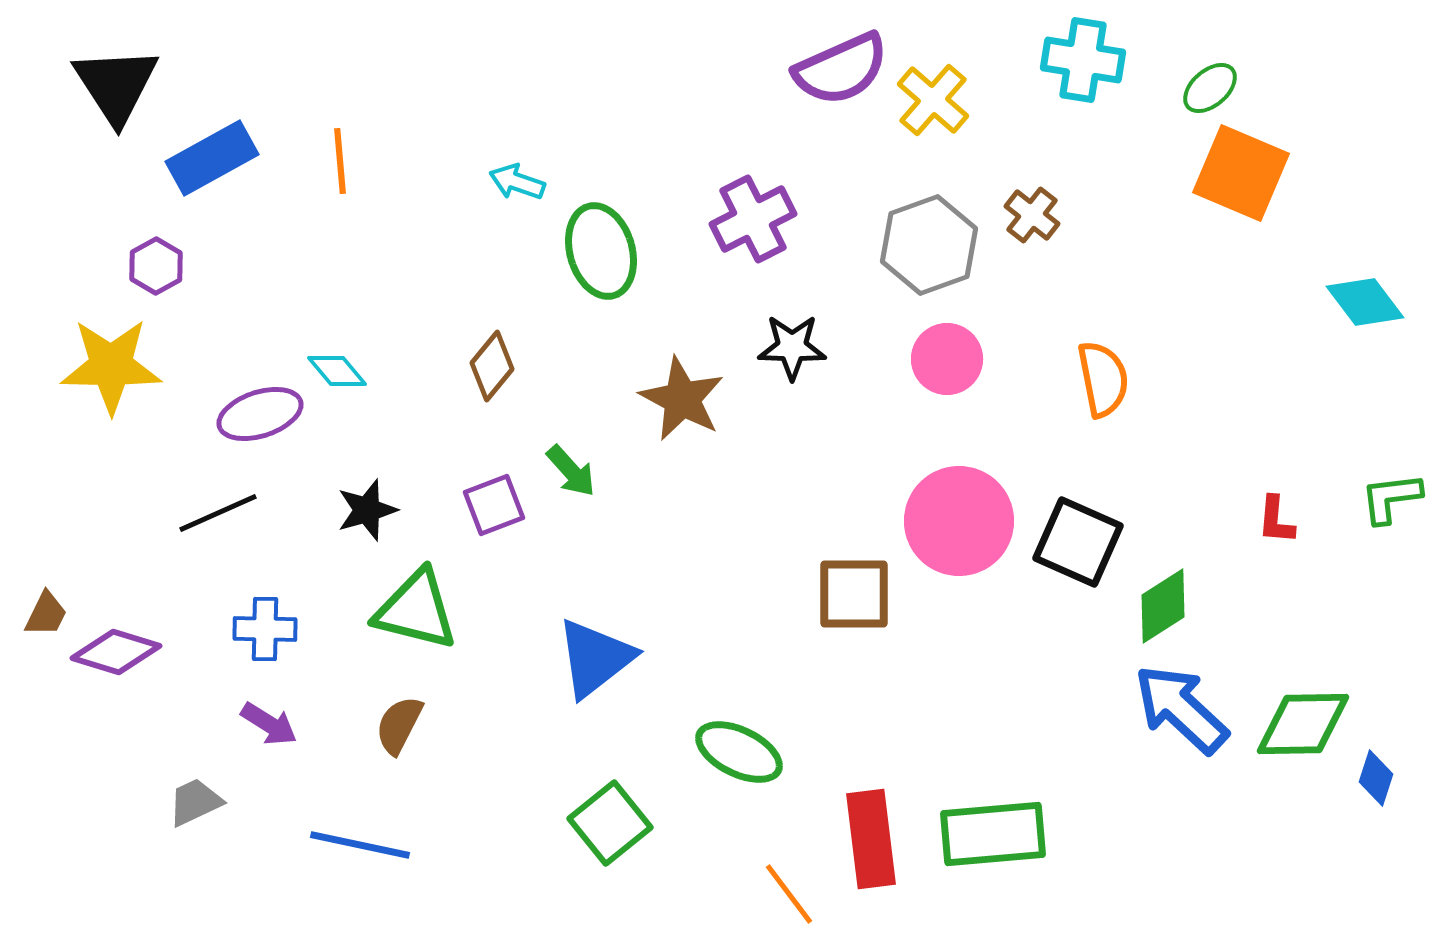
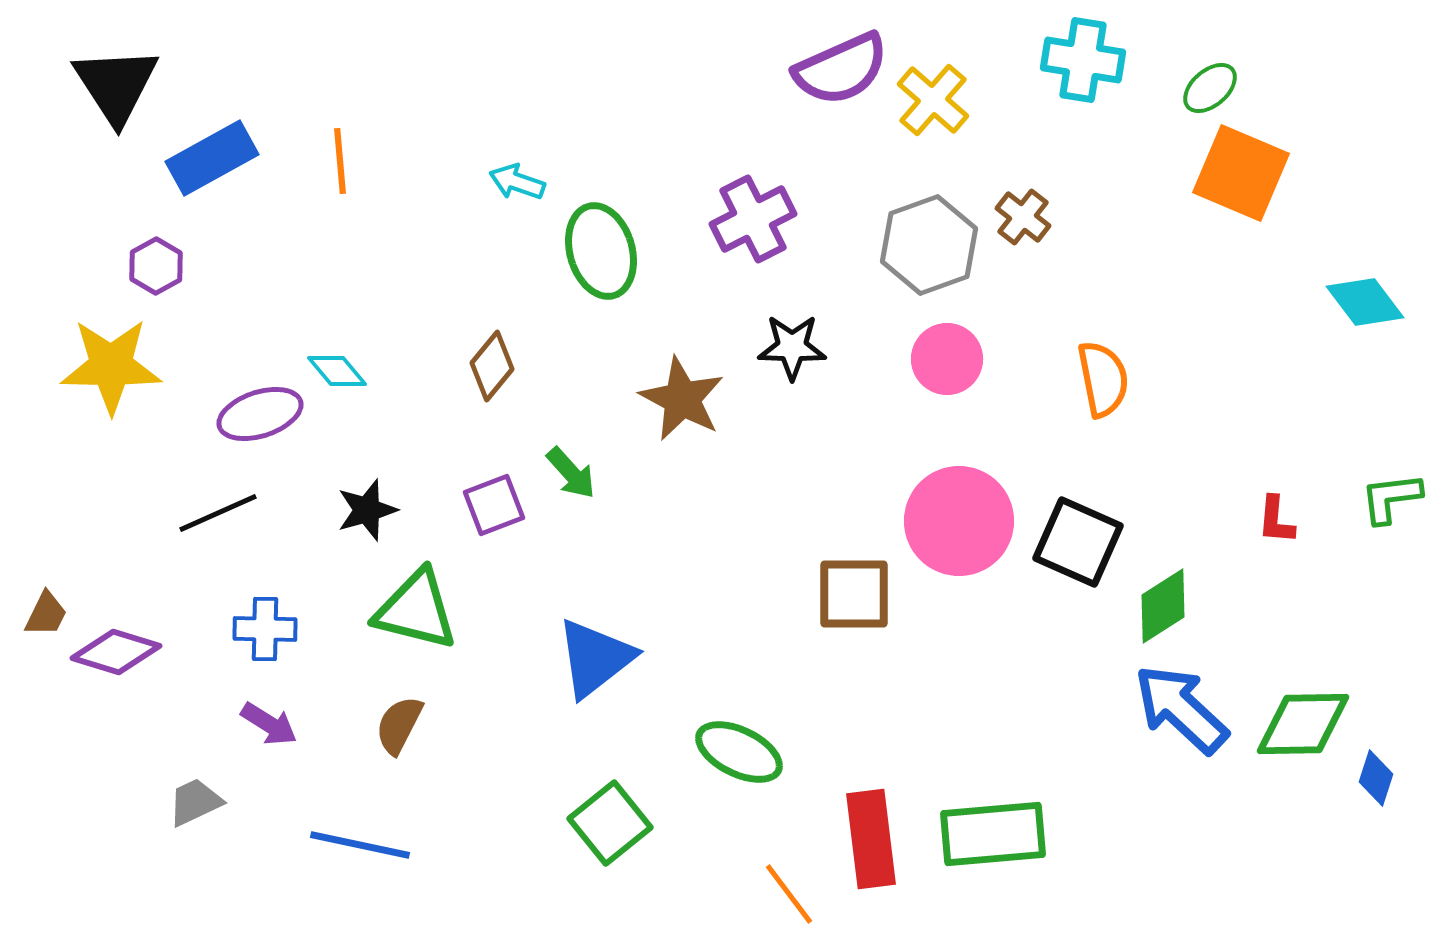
brown cross at (1032, 215): moved 9 px left, 2 px down
green arrow at (571, 471): moved 2 px down
